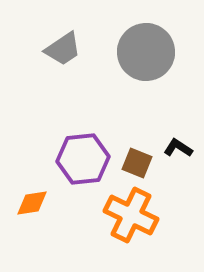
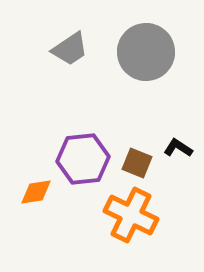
gray trapezoid: moved 7 px right
orange diamond: moved 4 px right, 11 px up
